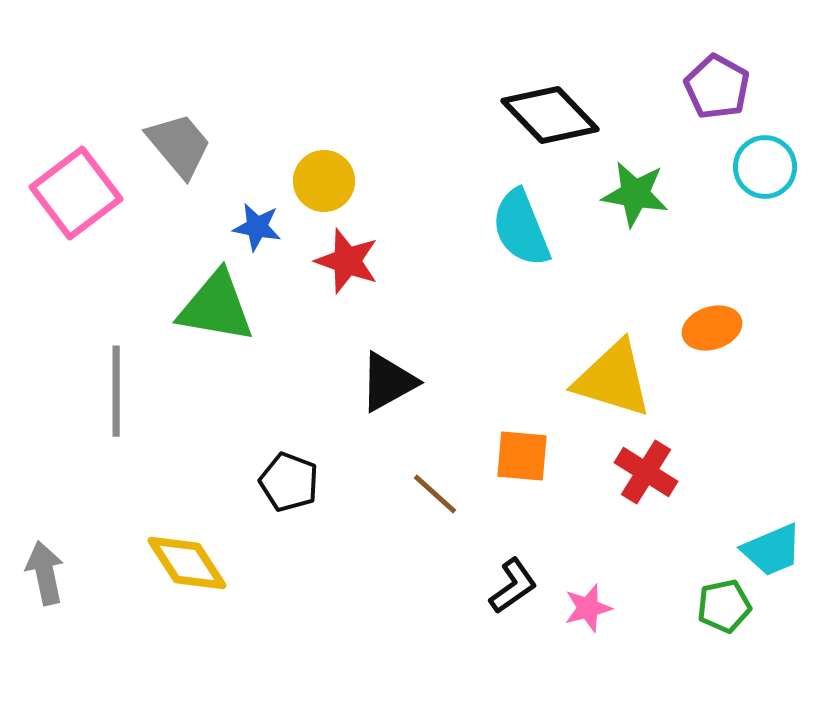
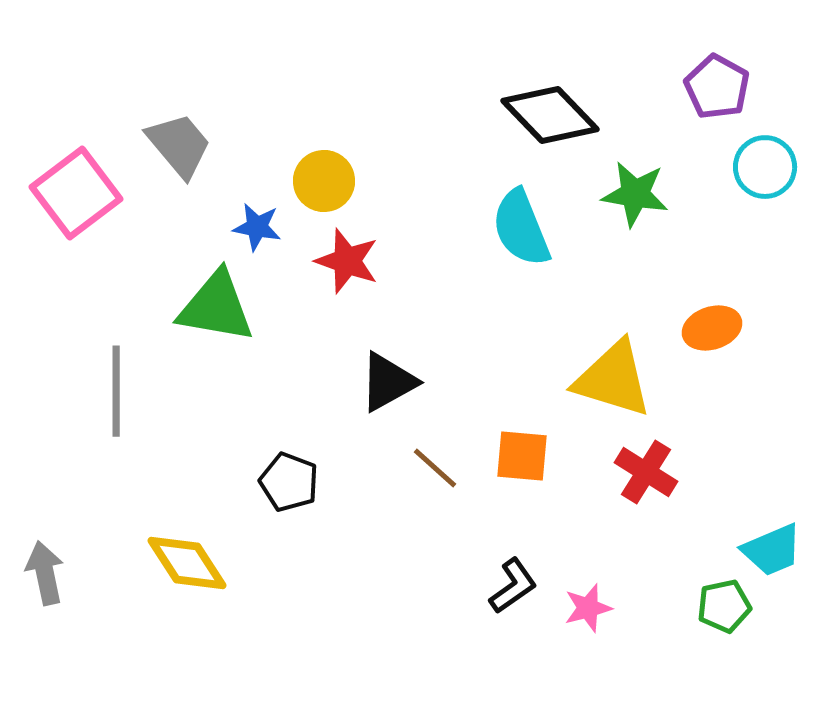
brown line: moved 26 px up
